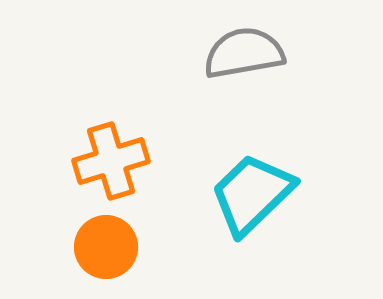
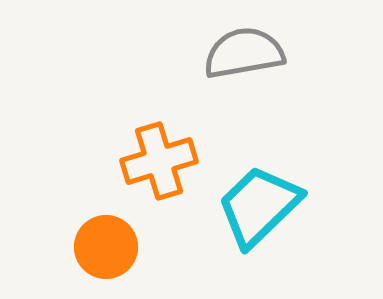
orange cross: moved 48 px right
cyan trapezoid: moved 7 px right, 12 px down
